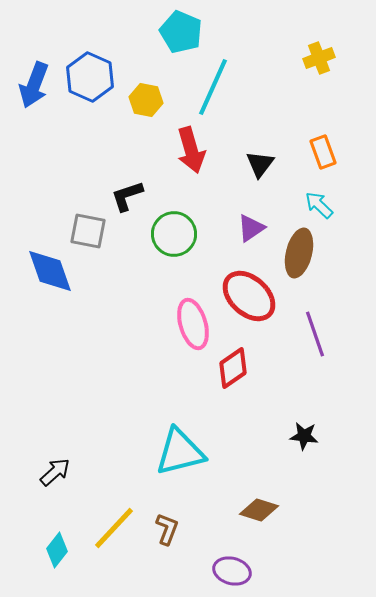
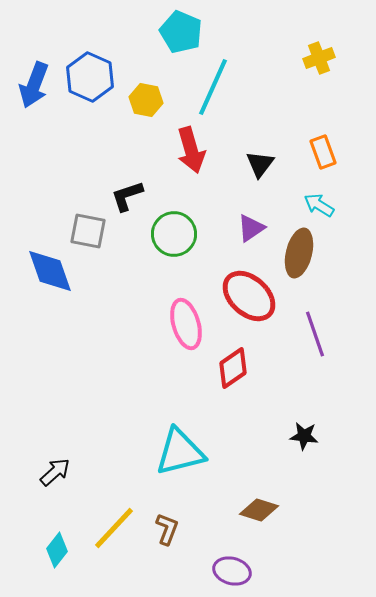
cyan arrow: rotated 12 degrees counterclockwise
pink ellipse: moved 7 px left
